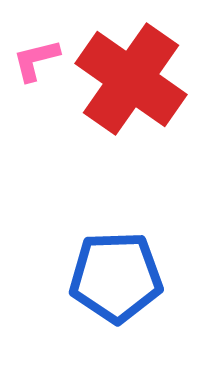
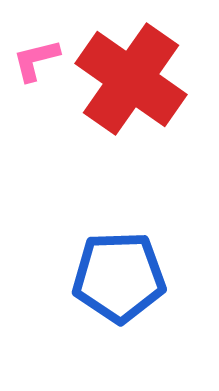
blue pentagon: moved 3 px right
